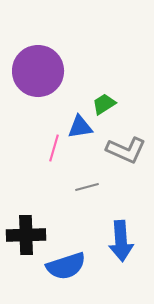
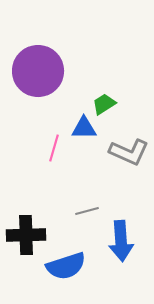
blue triangle: moved 4 px right, 1 px down; rotated 8 degrees clockwise
gray L-shape: moved 3 px right, 2 px down
gray line: moved 24 px down
